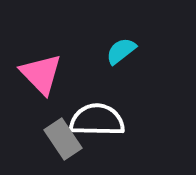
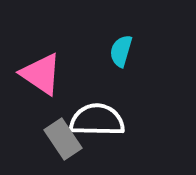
cyan semicircle: rotated 36 degrees counterclockwise
pink triangle: rotated 12 degrees counterclockwise
